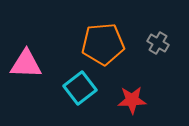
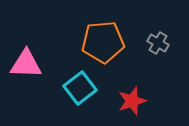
orange pentagon: moved 2 px up
red star: moved 1 px down; rotated 16 degrees counterclockwise
